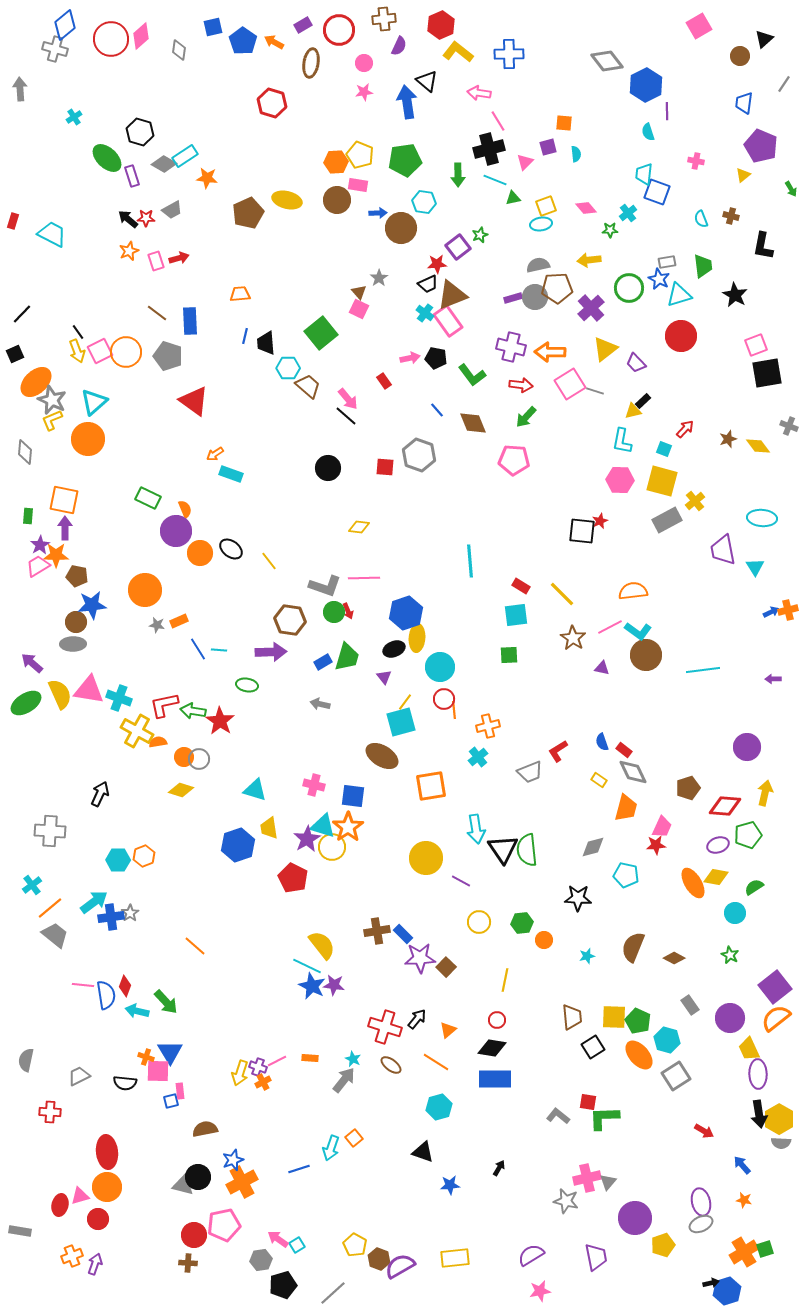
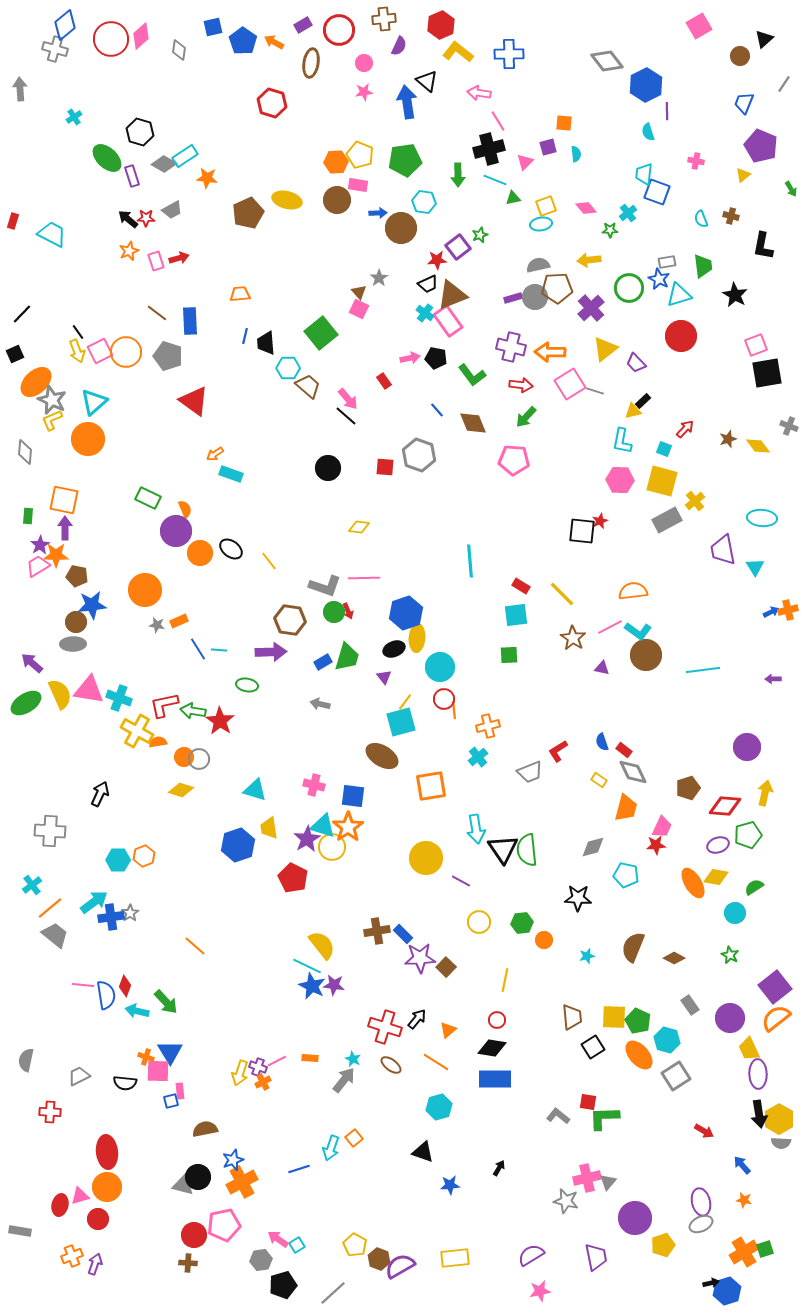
blue trapezoid at (744, 103): rotated 15 degrees clockwise
red star at (437, 264): moved 4 px up
